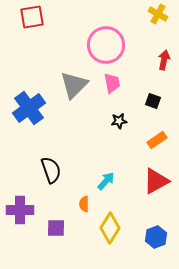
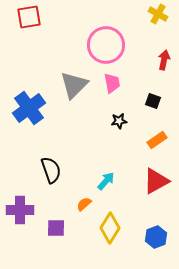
red square: moved 3 px left
orange semicircle: rotated 49 degrees clockwise
